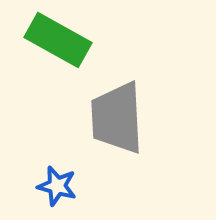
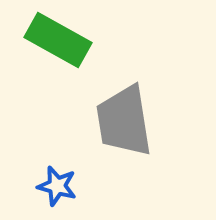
gray trapezoid: moved 7 px right, 3 px down; rotated 6 degrees counterclockwise
